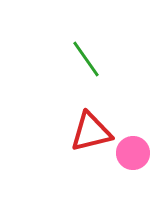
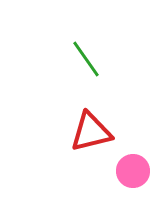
pink circle: moved 18 px down
